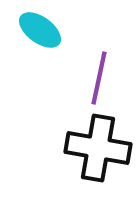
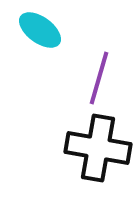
purple line: rotated 4 degrees clockwise
